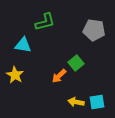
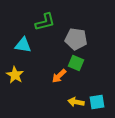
gray pentagon: moved 18 px left, 9 px down
green square: rotated 28 degrees counterclockwise
